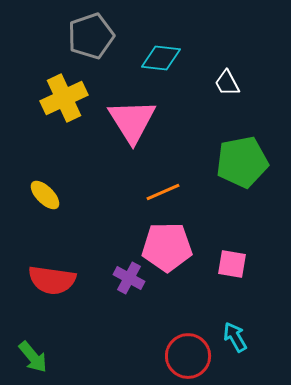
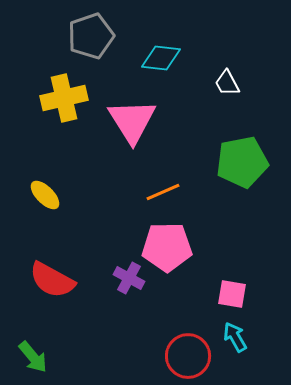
yellow cross: rotated 12 degrees clockwise
pink square: moved 30 px down
red semicircle: rotated 21 degrees clockwise
